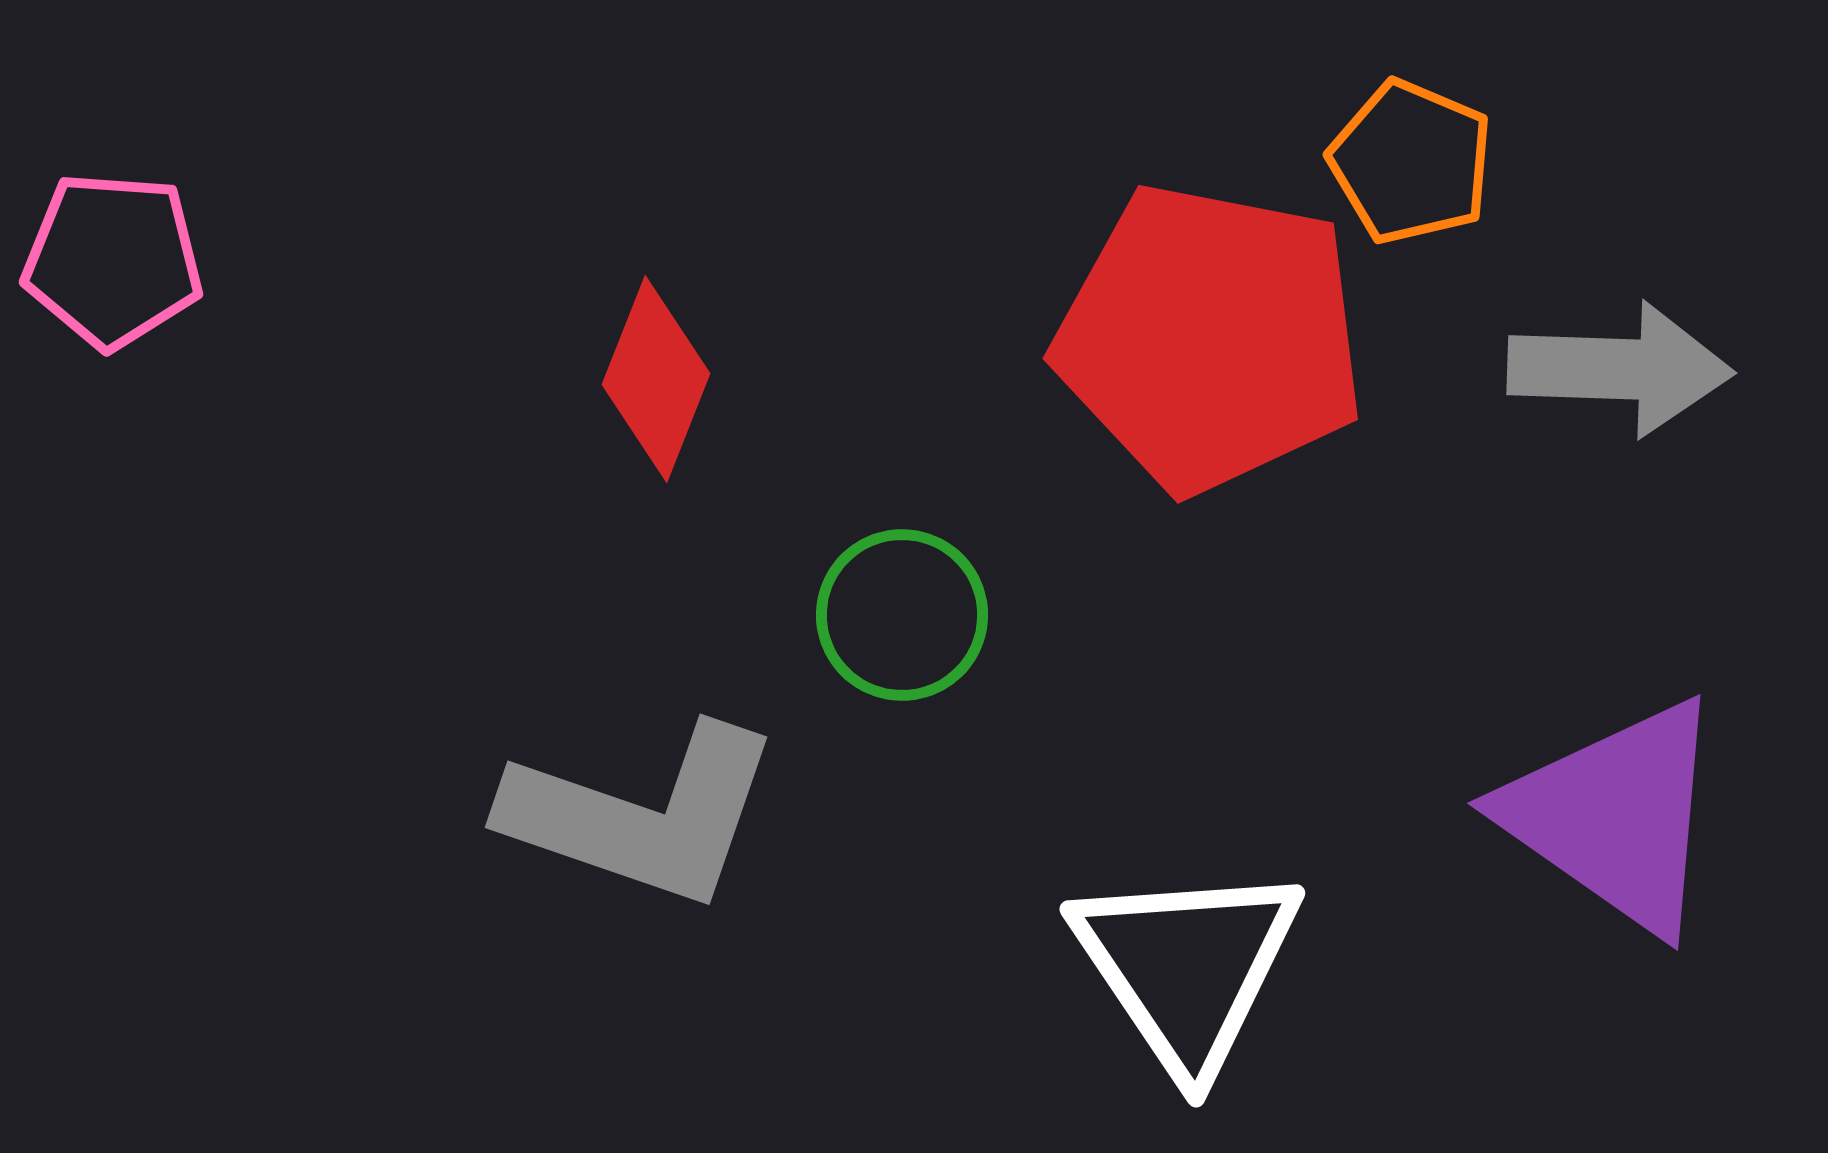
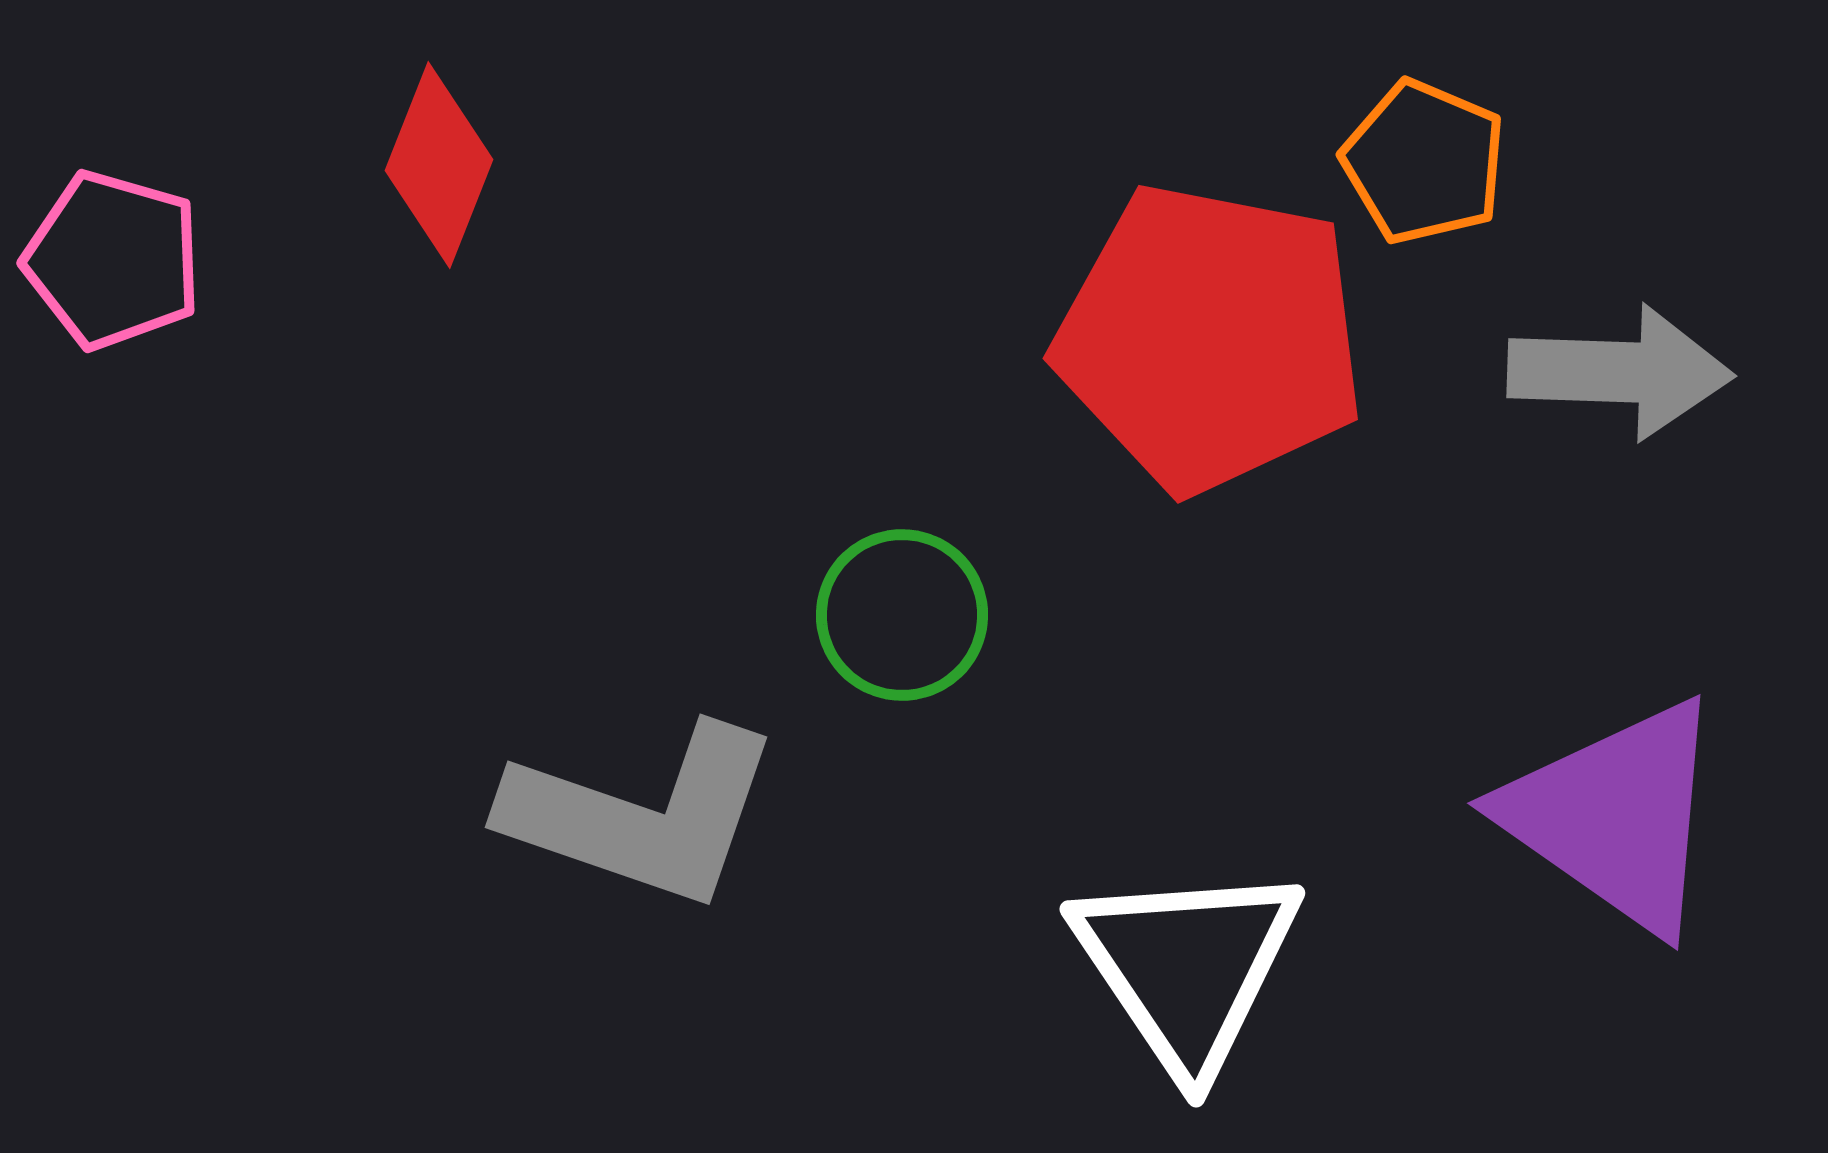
orange pentagon: moved 13 px right
pink pentagon: rotated 12 degrees clockwise
gray arrow: moved 3 px down
red diamond: moved 217 px left, 214 px up
